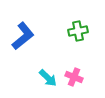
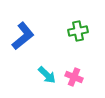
cyan arrow: moved 1 px left, 3 px up
